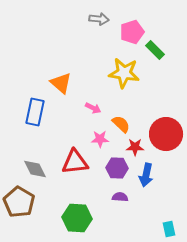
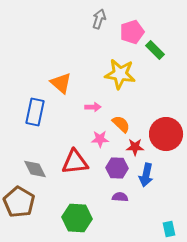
gray arrow: rotated 78 degrees counterclockwise
yellow star: moved 4 px left, 1 px down
pink arrow: moved 1 px up; rotated 28 degrees counterclockwise
